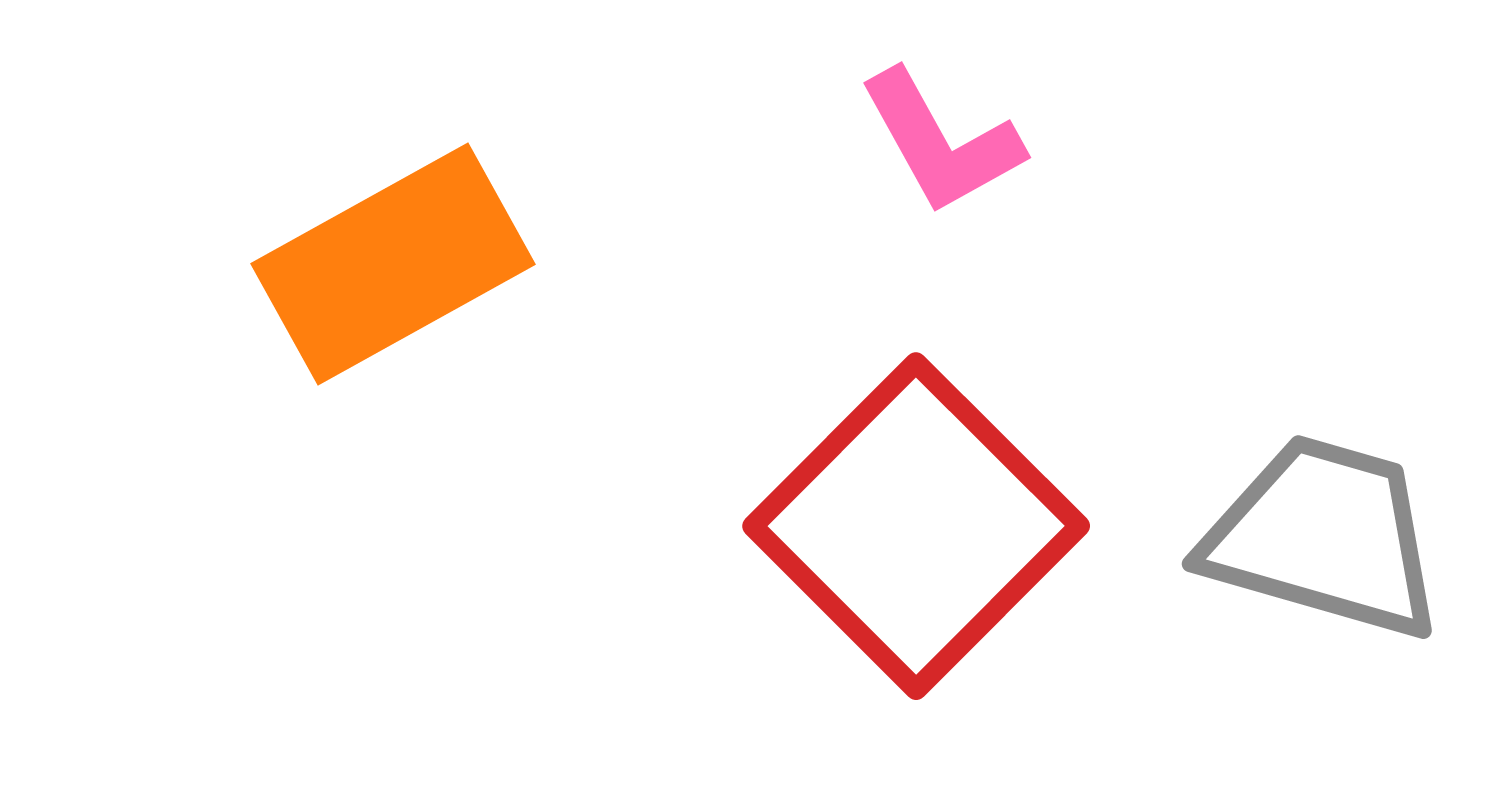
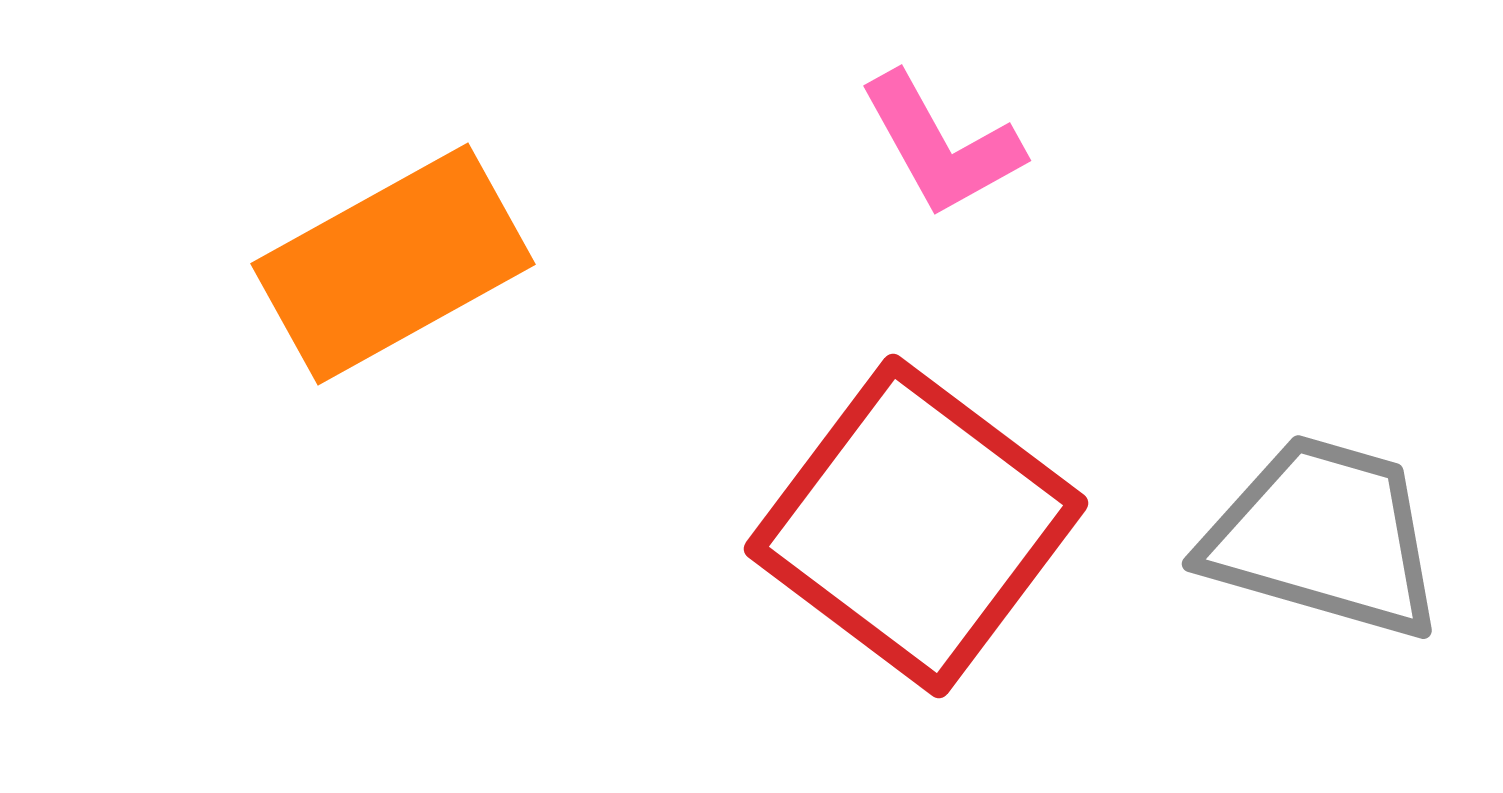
pink L-shape: moved 3 px down
red square: rotated 8 degrees counterclockwise
